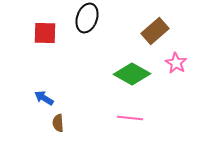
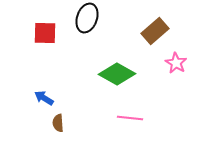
green diamond: moved 15 px left
